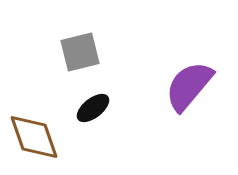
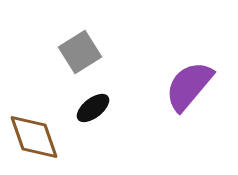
gray square: rotated 18 degrees counterclockwise
